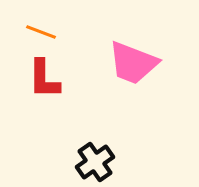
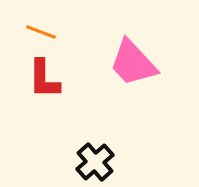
pink trapezoid: rotated 26 degrees clockwise
black cross: rotated 6 degrees counterclockwise
